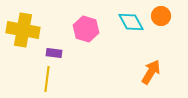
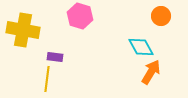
cyan diamond: moved 10 px right, 25 px down
pink hexagon: moved 6 px left, 13 px up
purple rectangle: moved 1 px right, 4 px down
